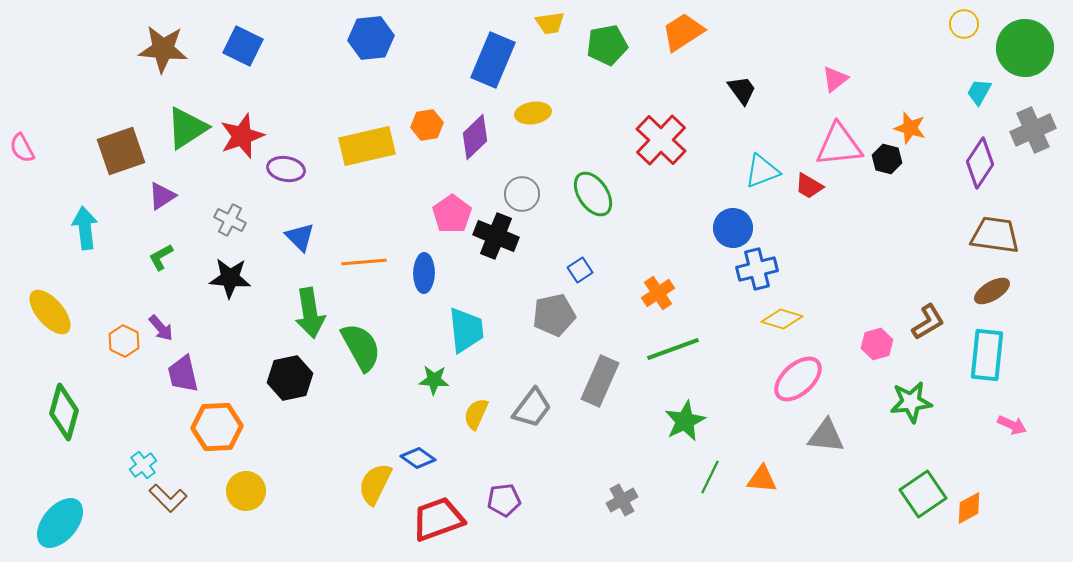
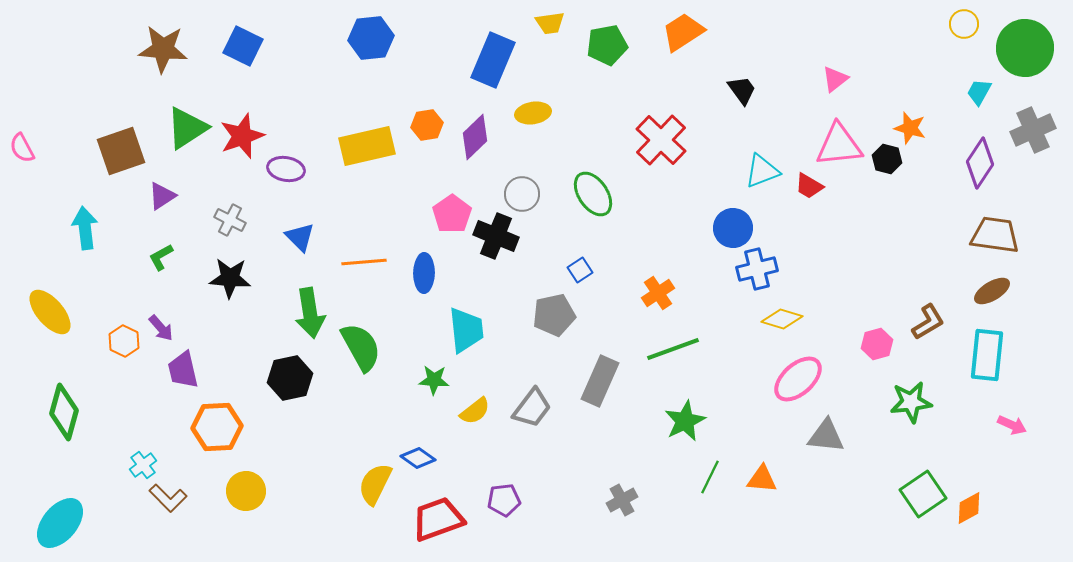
purple trapezoid at (183, 374): moved 4 px up
yellow semicircle at (476, 414): moved 1 px left, 3 px up; rotated 152 degrees counterclockwise
